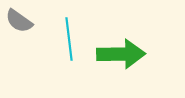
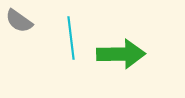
cyan line: moved 2 px right, 1 px up
